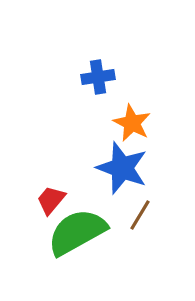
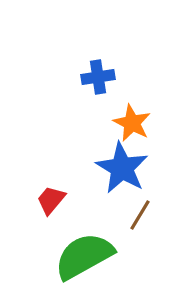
blue star: rotated 10 degrees clockwise
green semicircle: moved 7 px right, 24 px down
